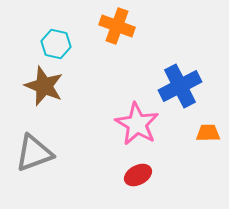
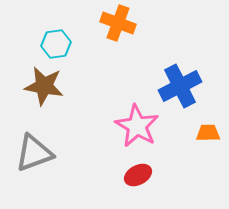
orange cross: moved 1 px right, 3 px up
cyan hexagon: rotated 20 degrees counterclockwise
brown star: rotated 12 degrees counterclockwise
pink star: moved 2 px down
